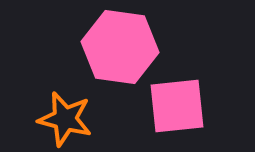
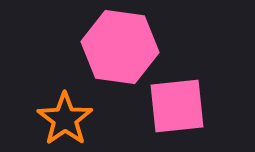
orange star: rotated 22 degrees clockwise
